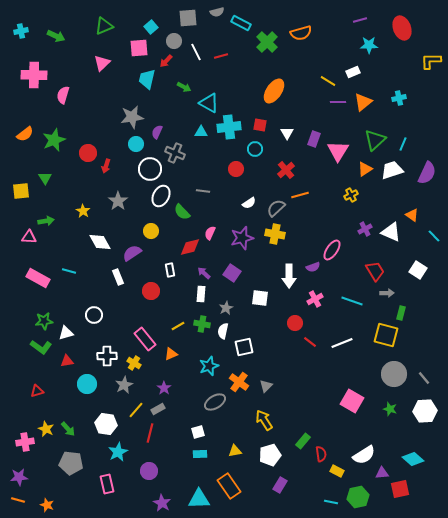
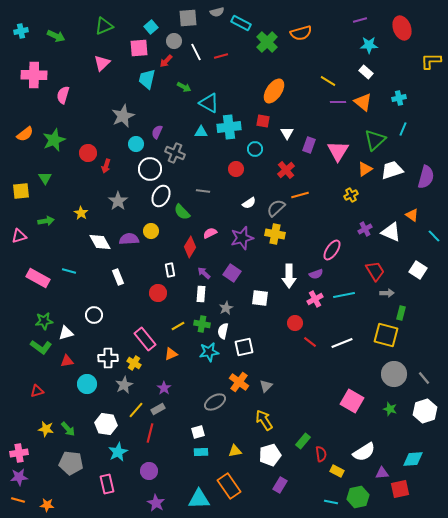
white rectangle at (353, 72): moved 13 px right; rotated 64 degrees clockwise
orange triangle at (363, 102): rotated 42 degrees counterclockwise
gray star at (132, 117): moved 9 px left, 1 px up; rotated 15 degrees counterclockwise
red square at (260, 125): moved 3 px right, 4 px up
purple rectangle at (314, 139): moved 5 px left, 6 px down
cyan line at (403, 144): moved 15 px up
purple semicircle at (427, 173): moved 1 px left, 4 px down; rotated 10 degrees counterclockwise
yellow star at (83, 211): moved 2 px left, 2 px down
pink semicircle at (210, 233): rotated 40 degrees clockwise
pink triangle at (29, 237): moved 10 px left, 1 px up; rotated 21 degrees counterclockwise
red diamond at (190, 247): rotated 45 degrees counterclockwise
purple semicircle at (132, 253): moved 3 px left, 14 px up; rotated 30 degrees clockwise
purple semicircle at (313, 267): moved 3 px right, 7 px down
red circle at (151, 291): moved 7 px right, 2 px down
cyan line at (352, 301): moved 8 px left, 6 px up; rotated 30 degrees counterclockwise
white cross at (107, 356): moved 1 px right, 2 px down
cyan star at (209, 366): moved 14 px up; rotated 12 degrees clockwise
white hexagon at (425, 411): rotated 15 degrees counterclockwise
yellow star at (46, 429): rotated 14 degrees counterclockwise
pink cross at (25, 442): moved 6 px left, 11 px down
cyan rectangle at (200, 454): moved 1 px right, 2 px up
white semicircle at (364, 455): moved 3 px up
cyan diamond at (413, 459): rotated 45 degrees counterclockwise
purple star at (162, 503): moved 6 px left
orange star at (47, 505): rotated 16 degrees counterclockwise
